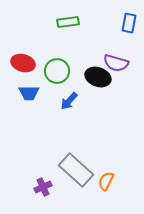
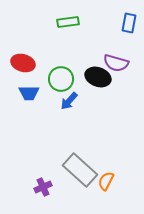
green circle: moved 4 px right, 8 px down
gray rectangle: moved 4 px right
